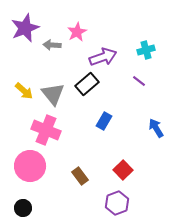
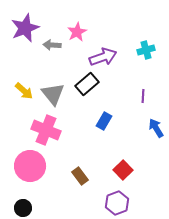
purple line: moved 4 px right, 15 px down; rotated 56 degrees clockwise
